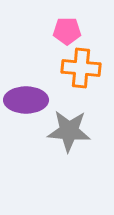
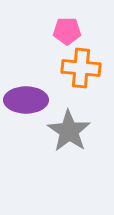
gray star: rotated 30 degrees clockwise
